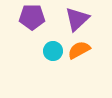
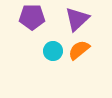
orange semicircle: rotated 10 degrees counterclockwise
